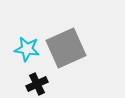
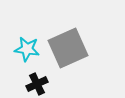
gray square: moved 2 px right
